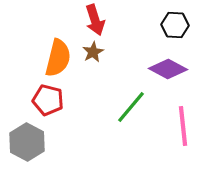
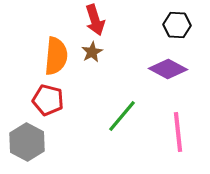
black hexagon: moved 2 px right
brown star: moved 1 px left
orange semicircle: moved 2 px left, 2 px up; rotated 9 degrees counterclockwise
green line: moved 9 px left, 9 px down
pink line: moved 5 px left, 6 px down
